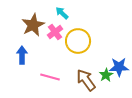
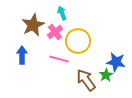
cyan arrow: rotated 24 degrees clockwise
blue star: moved 3 px left, 5 px up; rotated 12 degrees clockwise
pink line: moved 9 px right, 18 px up
